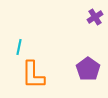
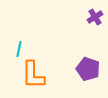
cyan line: moved 2 px down
purple pentagon: rotated 15 degrees counterclockwise
